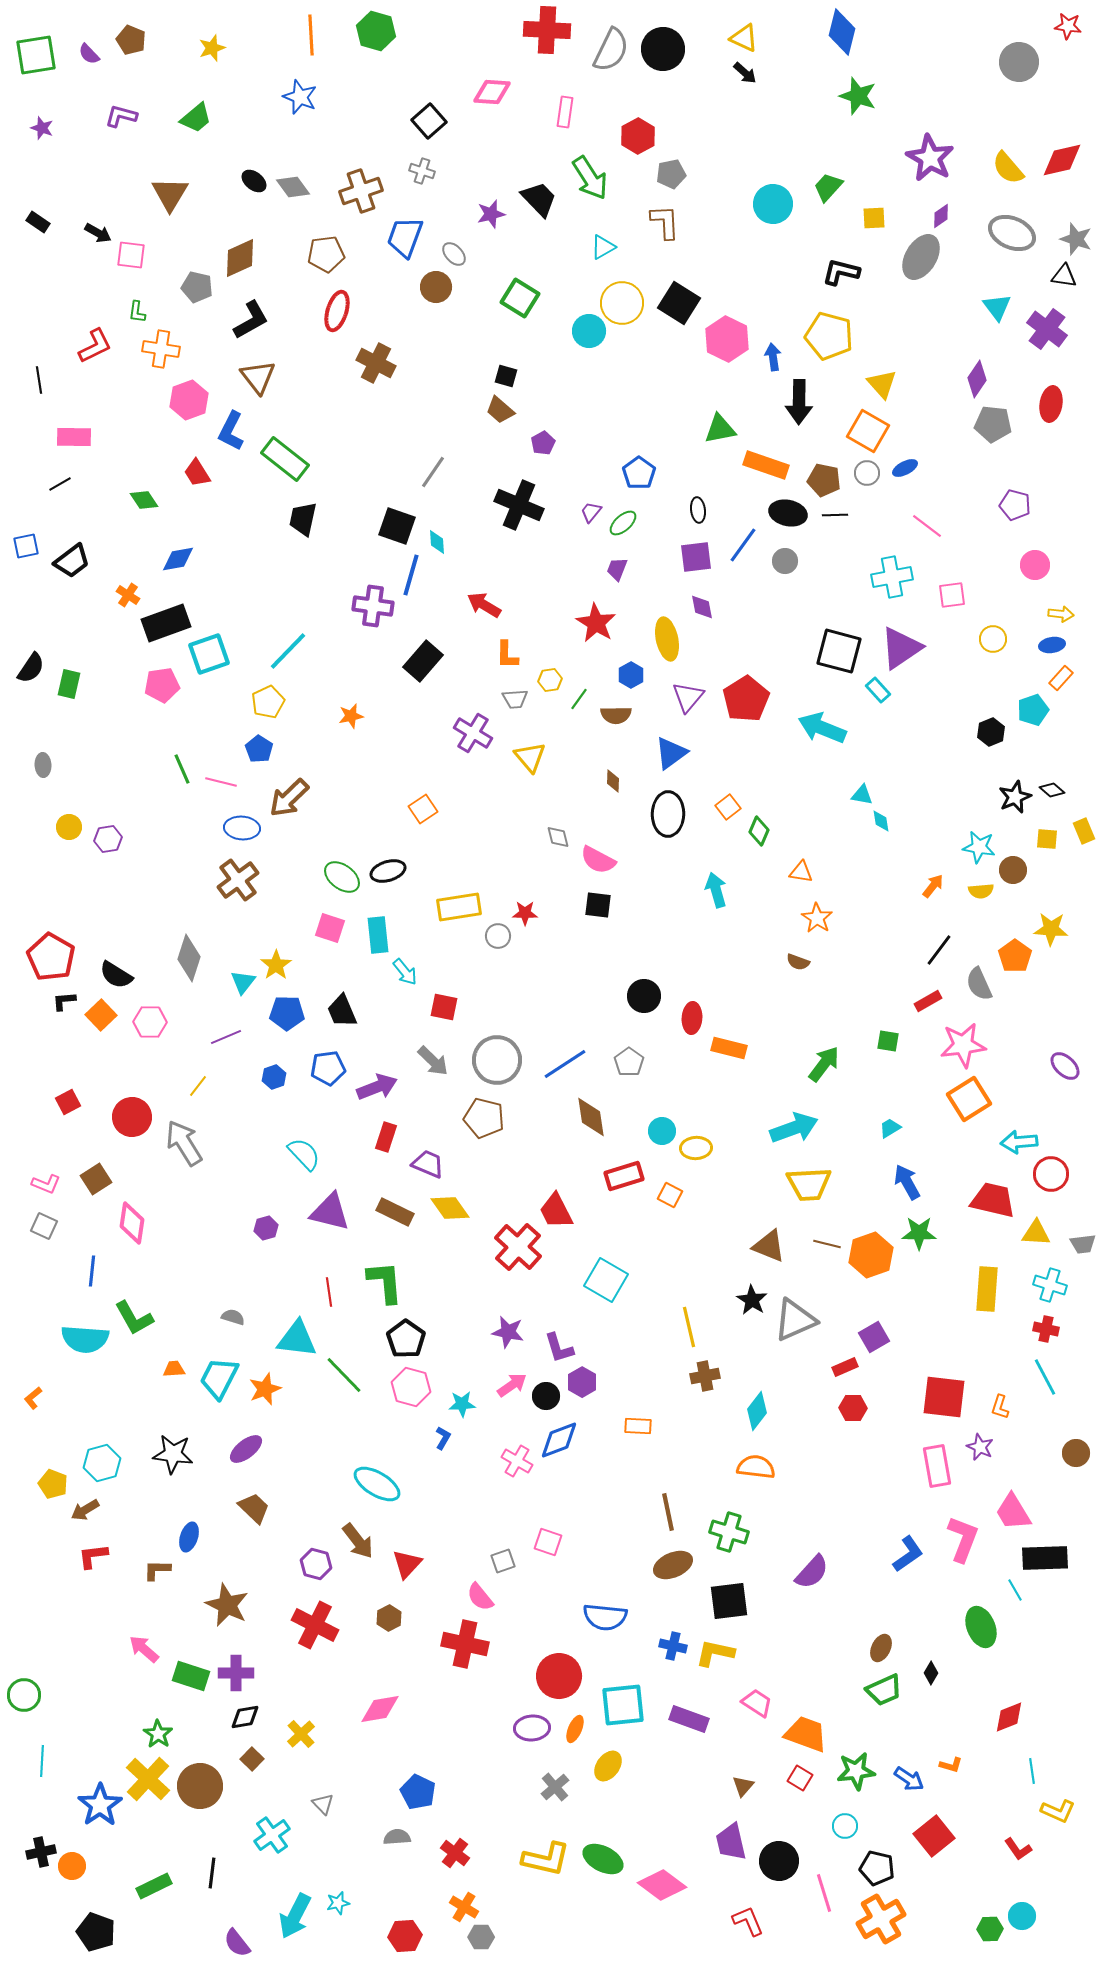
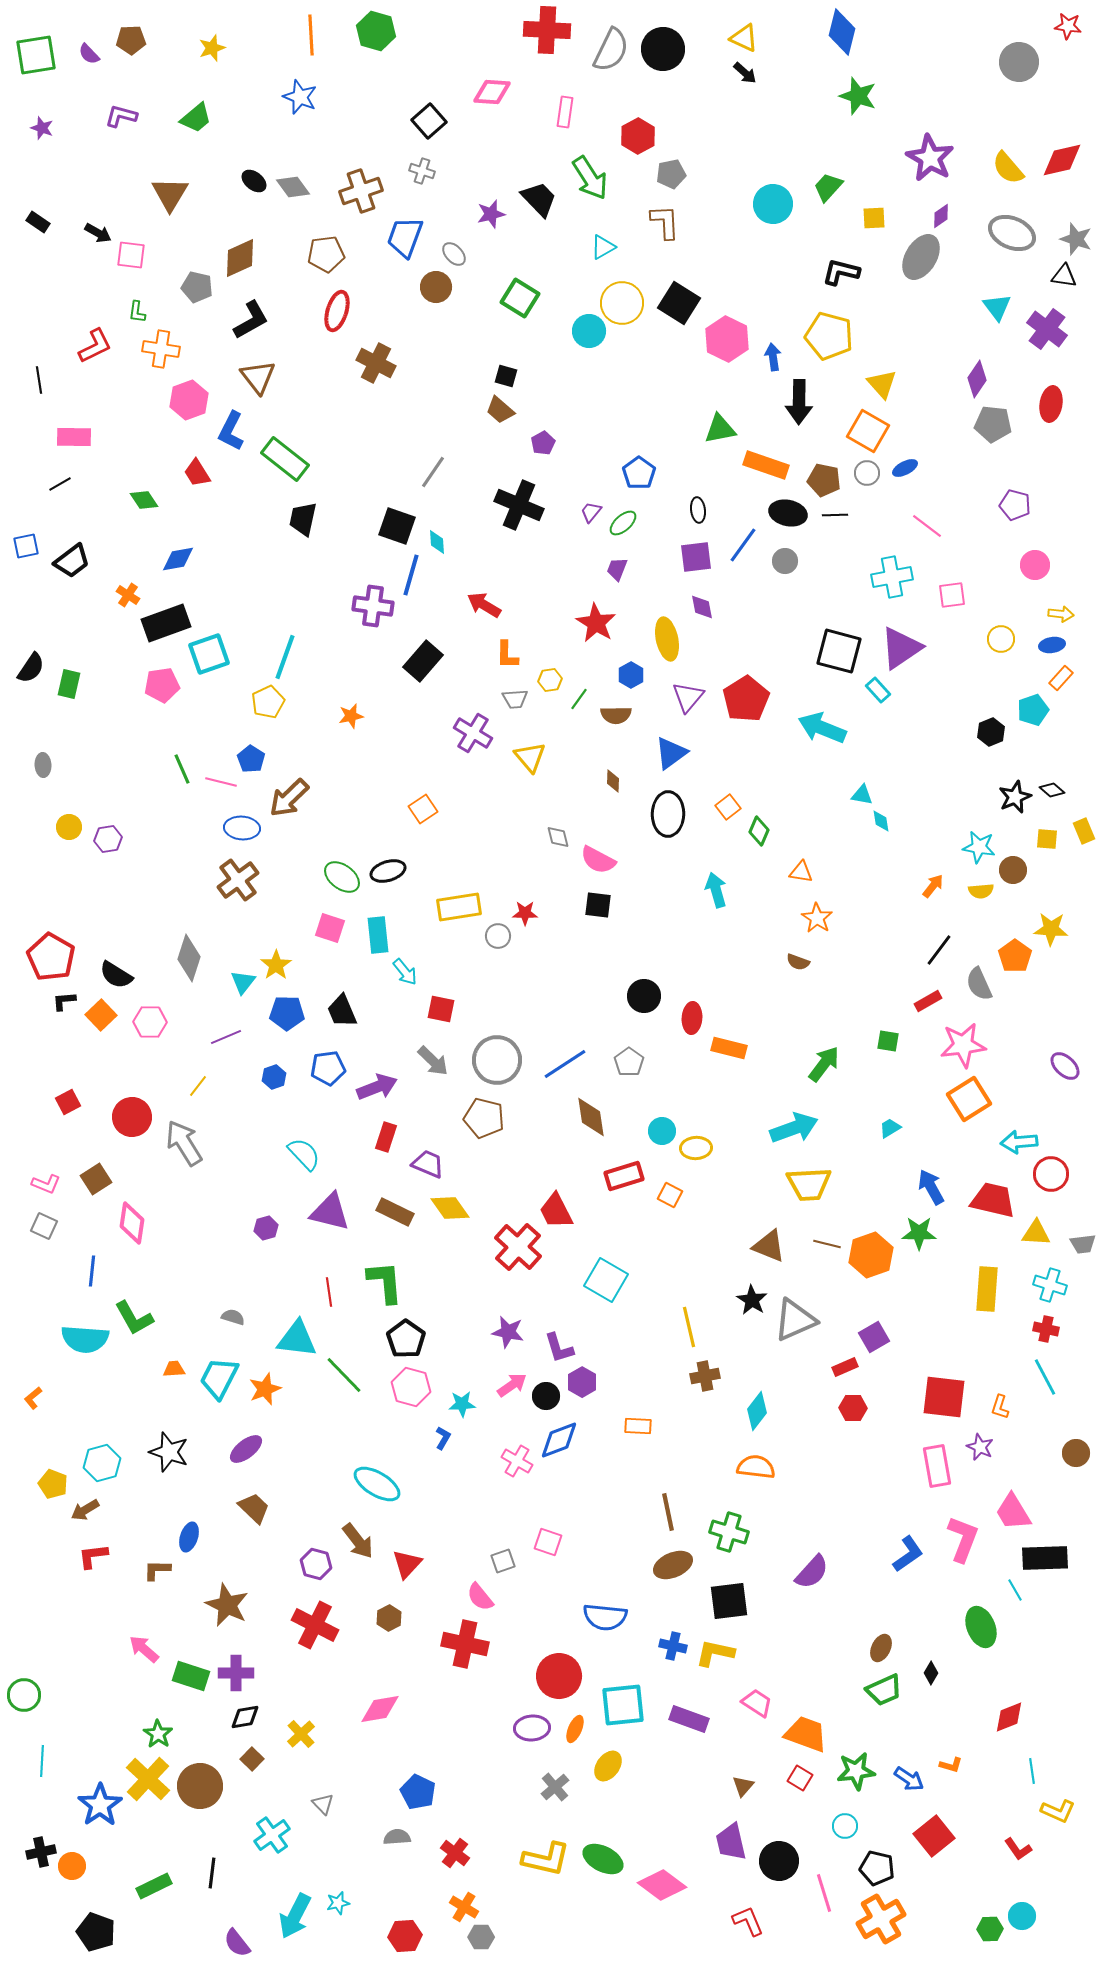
brown pentagon at (131, 40): rotated 24 degrees counterclockwise
yellow circle at (993, 639): moved 8 px right
cyan line at (288, 651): moved 3 px left, 6 px down; rotated 24 degrees counterclockwise
blue pentagon at (259, 749): moved 8 px left, 10 px down
red square at (444, 1007): moved 3 px left, 2 px down
blue arrow at (907, 1182): moved 24 px right, 5 px down
black star at (173, 1454): moved 4 px left, 2 px up; rotated 12 degrees clockwise
